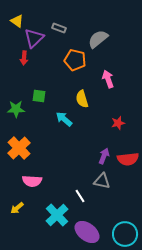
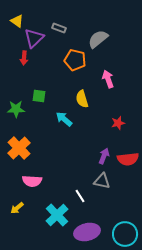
purple ellipse: rotated 50 degrees counterclockwise
